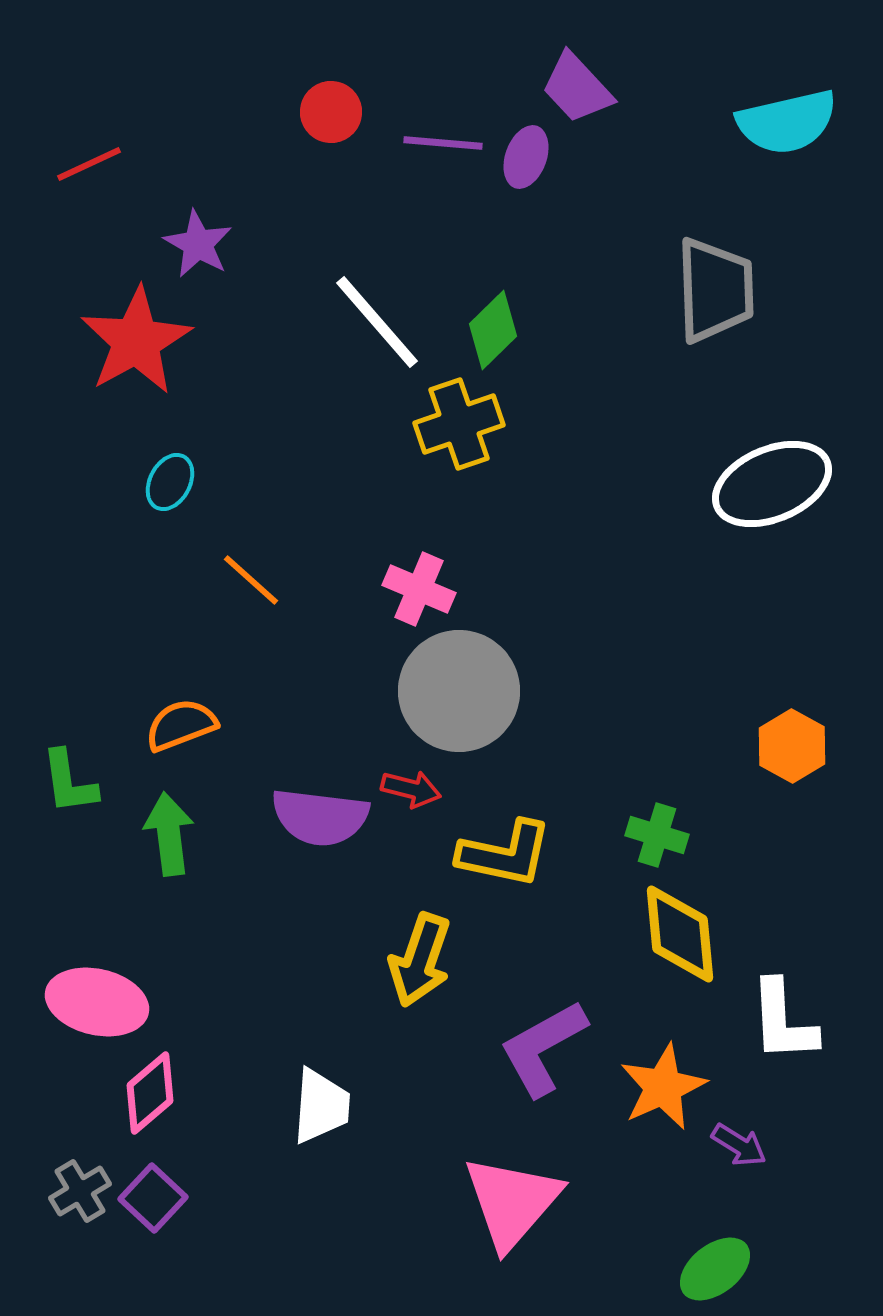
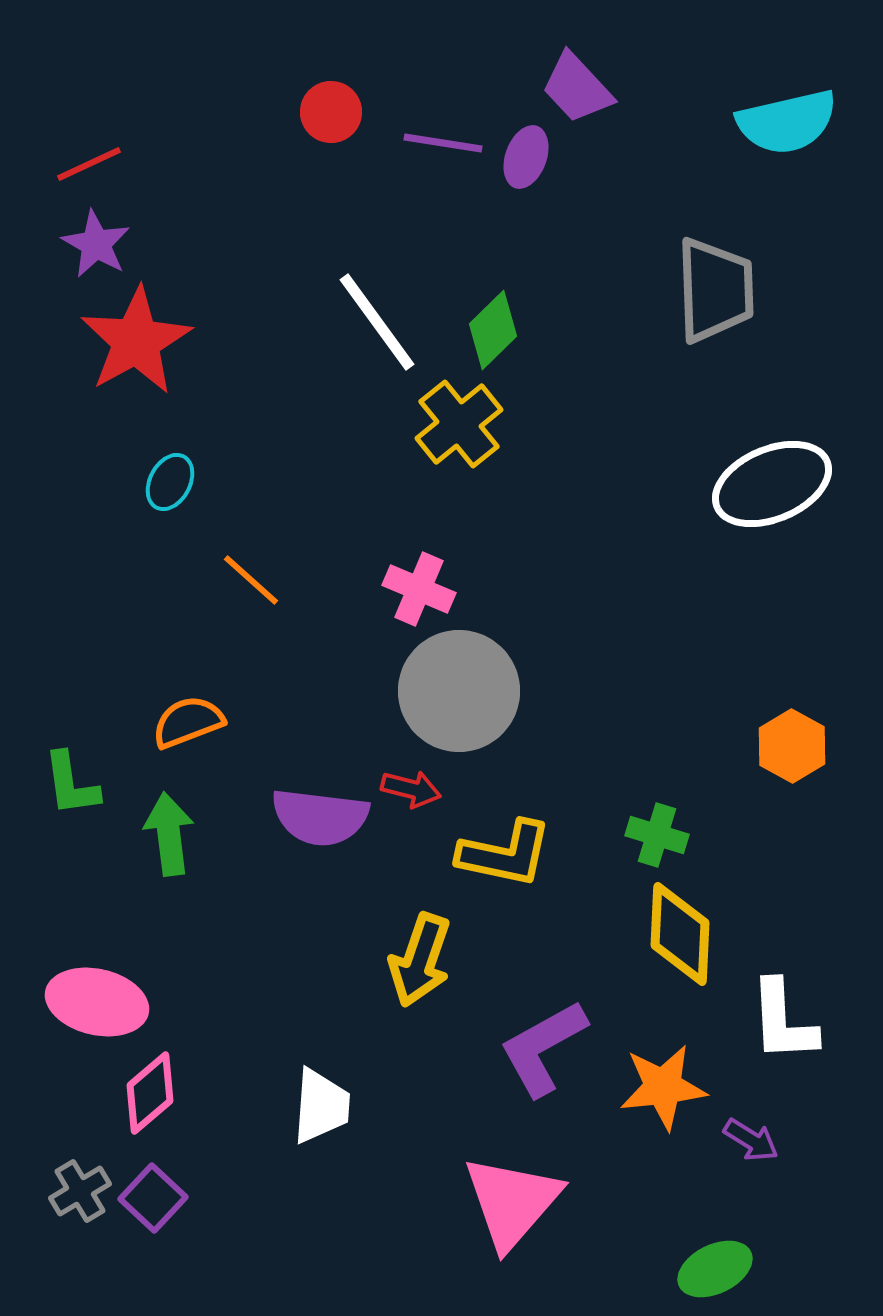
purple line: rotated 4 degrees clockwise
purple star: moved 102 px left
white line: rotated 5 degrees clockwise
yellow cross: rotated 20 degrees counterclockwise
orange semicircle: moved 7 px right, 3 px up
green L-shape: moved 2 px right, 2 px down
yellow diamond: rotated 8 degrees clockwise
orange star: rotated 18 degrees clockwise
purple arrow: moved 12 px right, 5 px up
green ellipse: rotated 12 degrees clockwise
